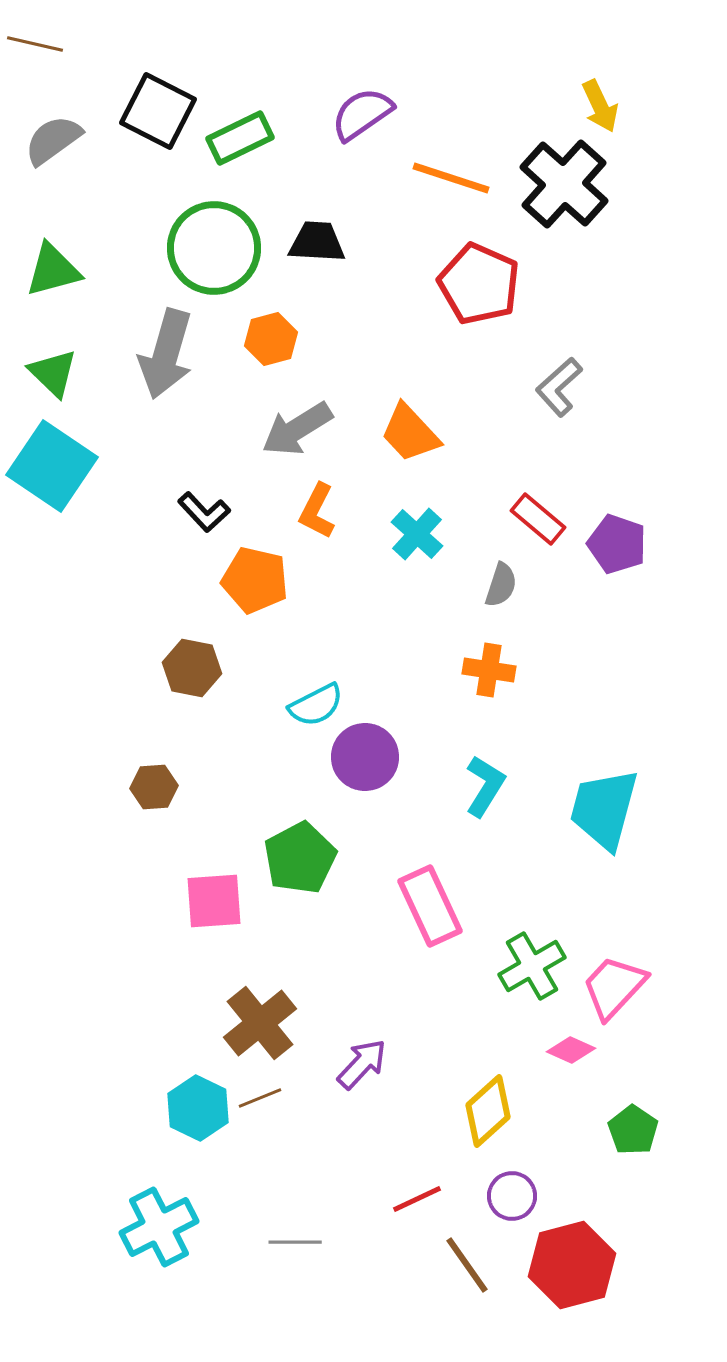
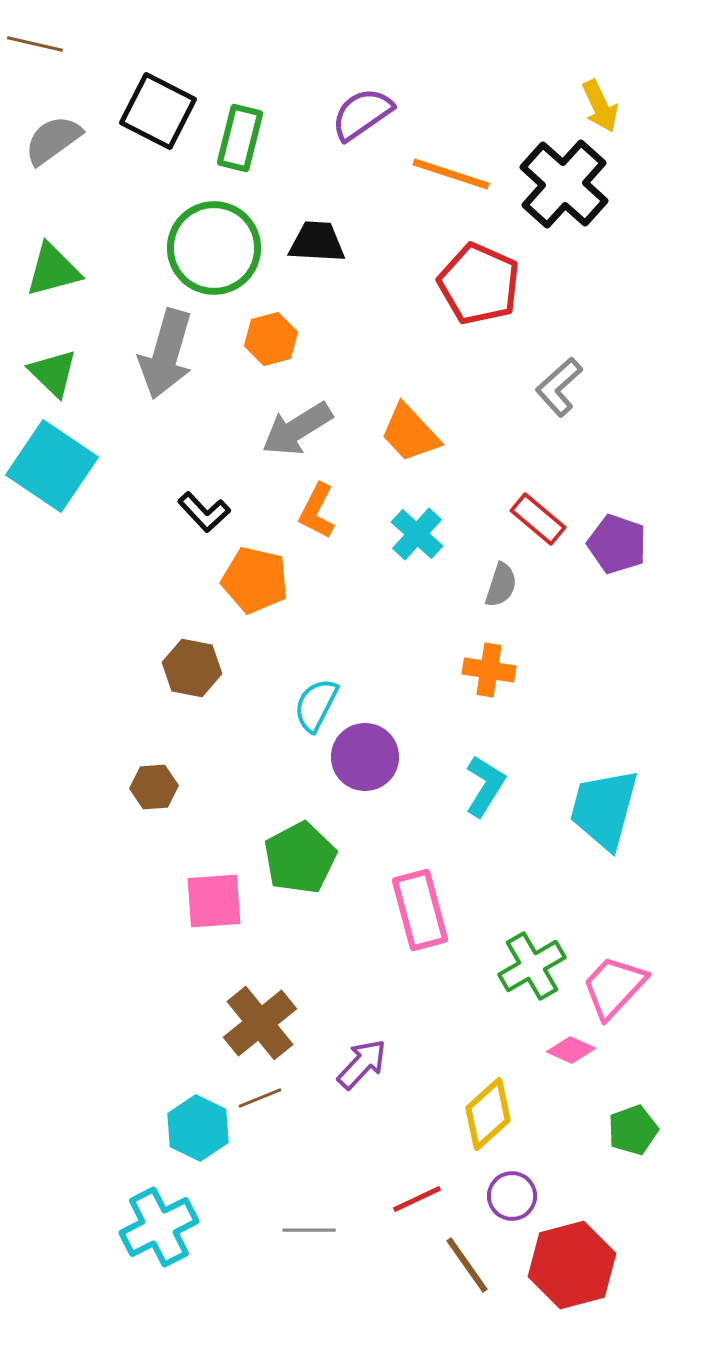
green rectangle at (240, 138): rotated 50 degrees counterclockwise
orange line at (451, 178): moved 4 px up
cyan semicircle at (316, 705): rotated 144 degrees clockwise
pink rectangle at (430, 906): moved 10 px left, 4 px down; rotated 10 degrees clockwise
cyan hexagon at (198, 1108): moved 20 px down
yellow diamond at (488, 1111): moved 3 px down
green pentagon at (633, 1130): rotated 18 degrees clockwise
gray line at (295, 1242): moved 14 px right, 12 px up
